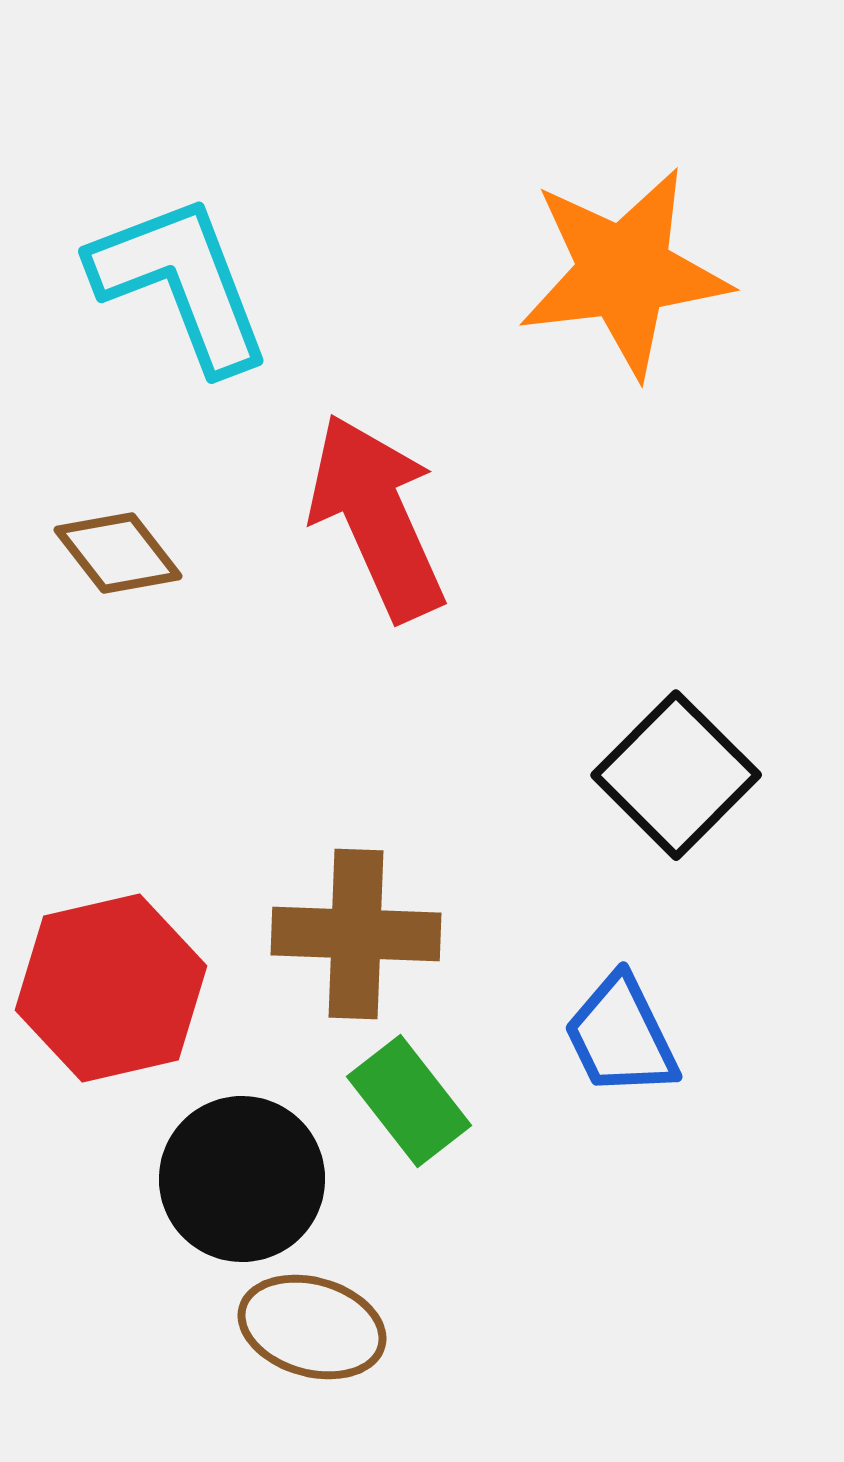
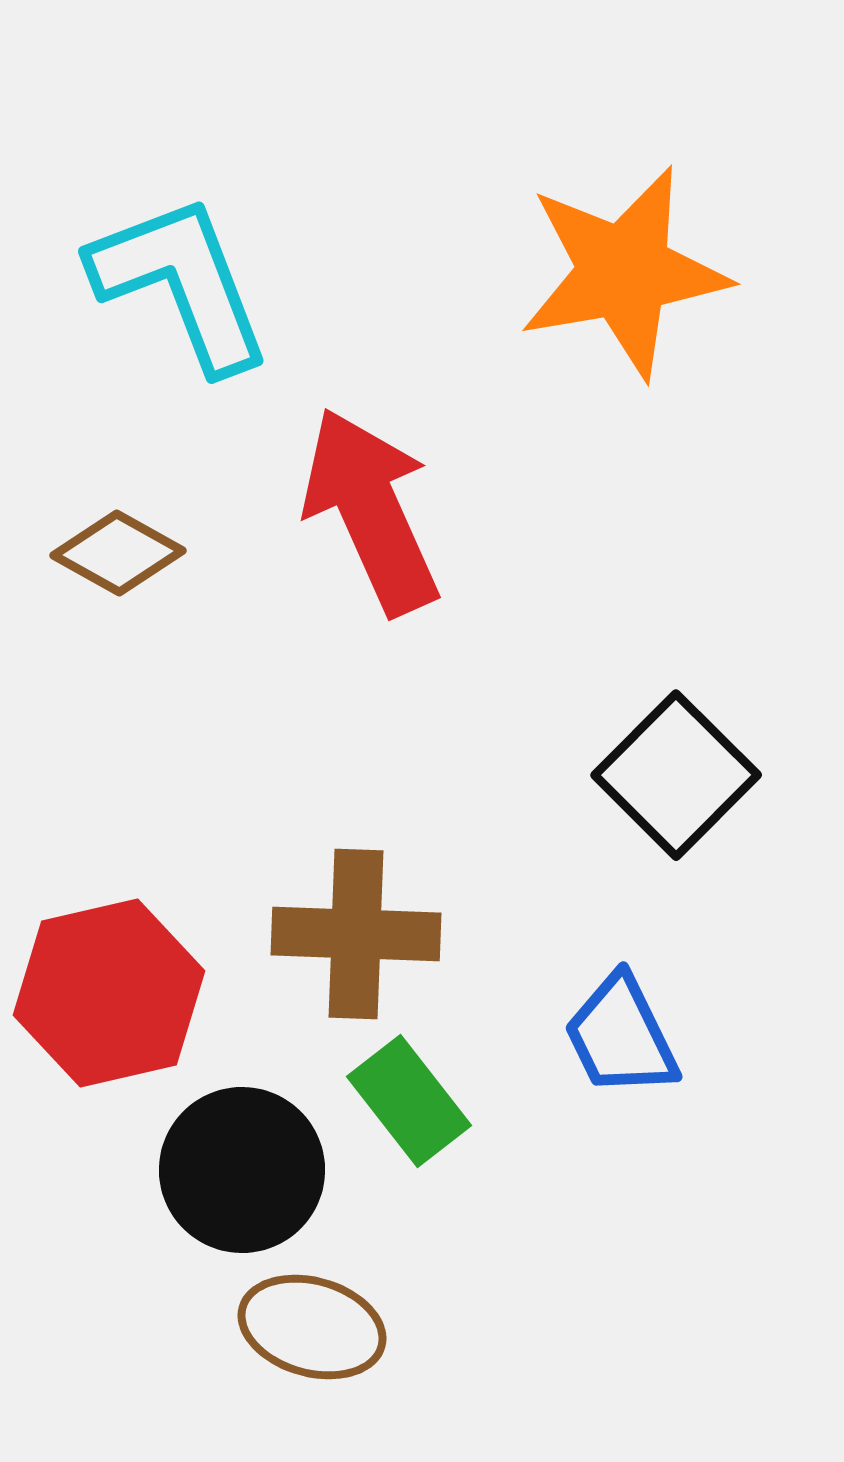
orange star: rotated 3 degrees counterclockwise
red arrow: moved 6 px left, 6 px up
brown diamond: rotated 23 degrees counterclockwise
red hexagon: moved 2 px left, 5 px down
black circle: moved 9 px up
